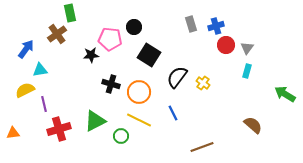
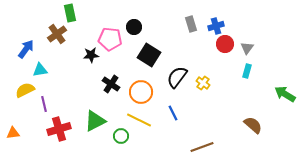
red circle: moved 1 px left, 1 px up
black cross: rotated 18 degrees clockwise
orange circle: moved 2 px right
